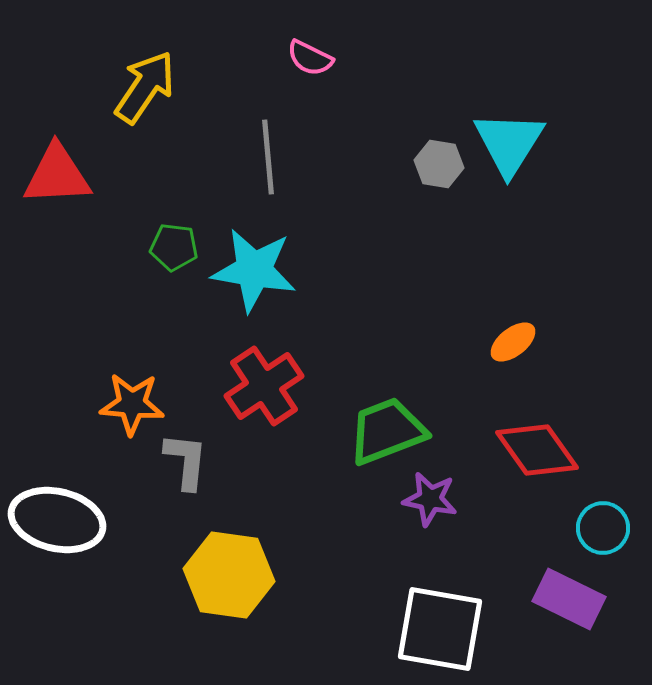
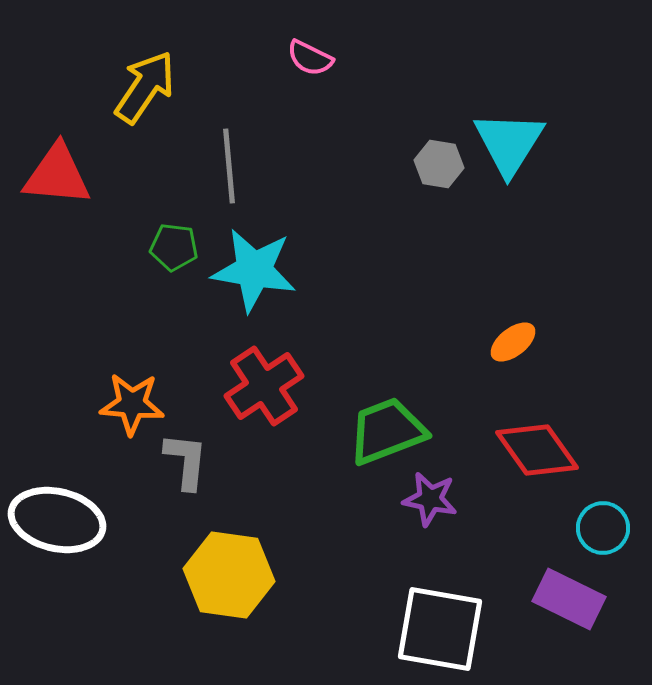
gray line: moved 39 px left, 9 px down
red triangle: rotated 8 degrees clockwise
